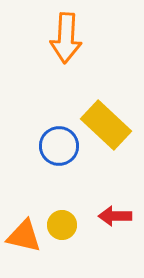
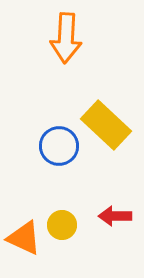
orange triangle: moved 2 px down; rotated 12 degrees clockwise
